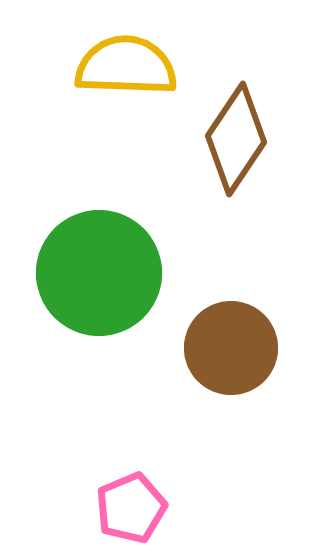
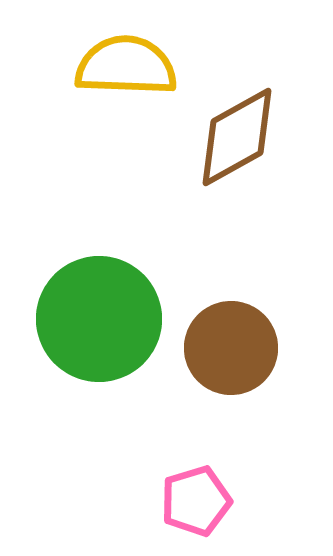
brown diamond: moved 1 px right, 2 px up; rotated 27 degrees clockwise
green circle: moved 46 px down
pink pentagon: moved 65 px right, 7 px up; rotated 6 degrees clockwise
